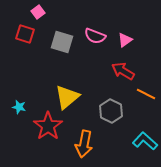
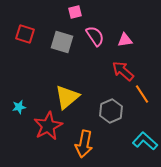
pink square: moved 37 px right; rotated 24 degrees clockwise
pink semicircle: rotated 145 degrees counterclockwise
pink triangle: rotated 28 degrees clockwise
red arrow: rotated 10 degrees clockwise
orange line: moved 4 px left; rotated 30 degrees clockwise
cyan star: rotated 24 degrees counterclockwise
gray hexagon: rotated 10 degrees clockwise
red star: rotated 8 degrees clockwise
